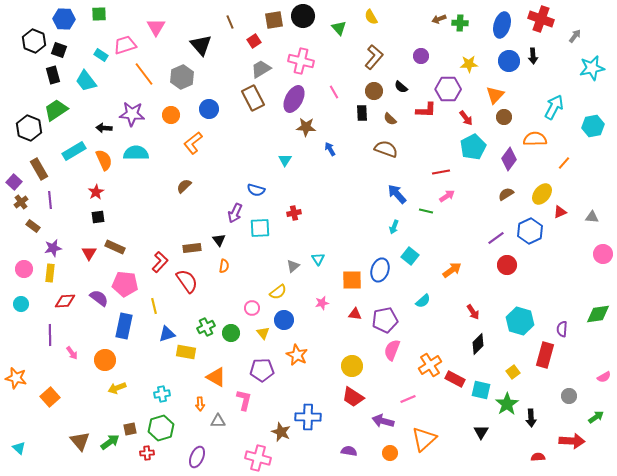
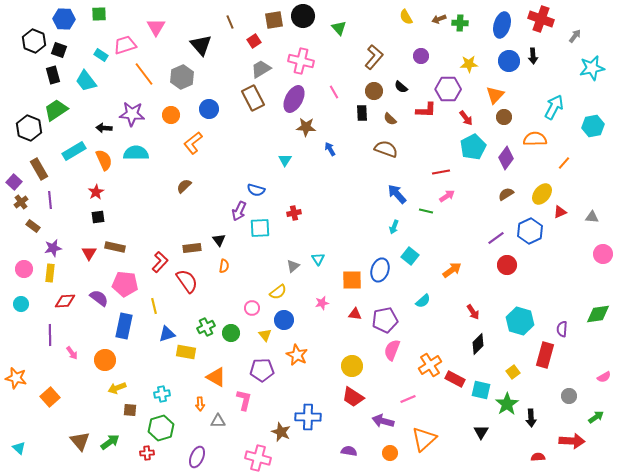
yellow semicircle at (371, 17): moved 35 px right
purple diamond at (509, 159): moved 3 px left, 1 px up
purple arrow at (235, 213): moved 4 px right, 2 px up
brown rectangle at (115, 247): rotated 12 degrees counterclockwise
yellow triangle at (263, 333): moved 2 px right, 2 px down
brown square at (130, 429): moved 19 px up; rotated 16 degrees clockwise
